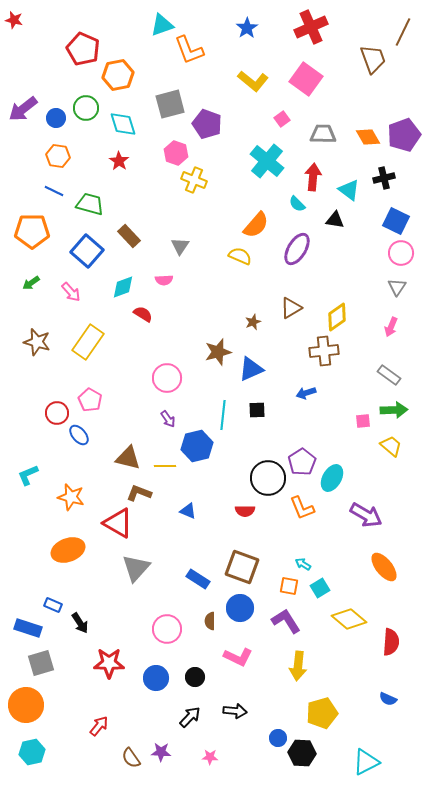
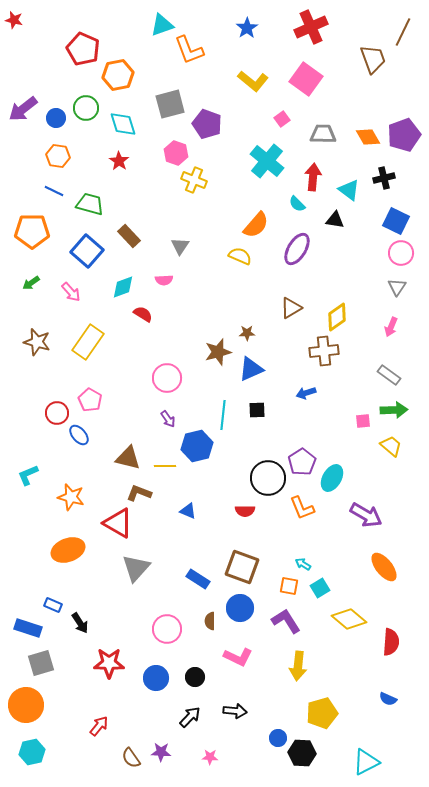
brown star at (253, 322): moved 6 px left, 11 px down; rotated 21 degrees clockwise
